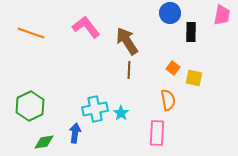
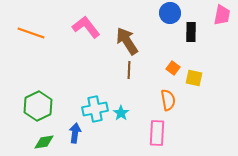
green hexagon: moved 8 px right
